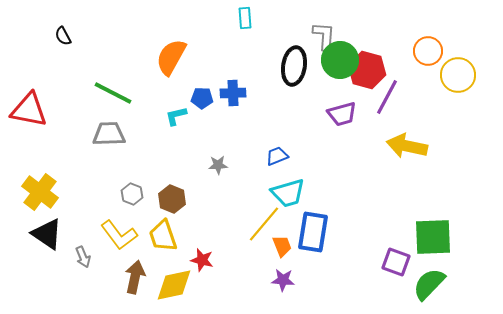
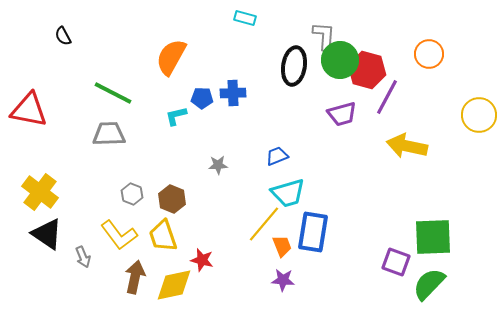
cyan rectangle: rotated 70 degrees counterclockwise
orange circle: moved 1 px right, 3 px down
yellow circle: moved 21 px right, 40 px down
